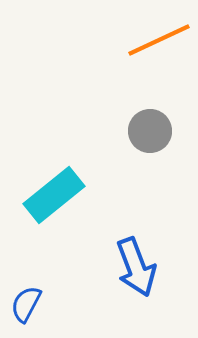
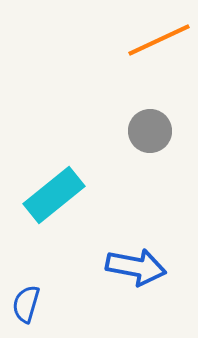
blue arrow: rotated 58 degrees counterclockwise
blue semicircle: rotated 12 degrees counterclockwise
